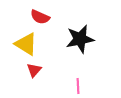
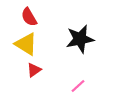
red semicircle: moved 11 px left; rotated 36 degrees clockwise
red triangle: rotated 14 degrees clockwise
pink line: rotated 49 degrees clockwise
